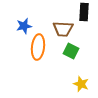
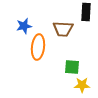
black rectangle: moved 2 px right
green square: moved 1 px right, 16 px down; rotated 21 degrees counterclockwise
yellow star: moved 1 px right, 1 px down; rotated 21 degrees counterclockwise
